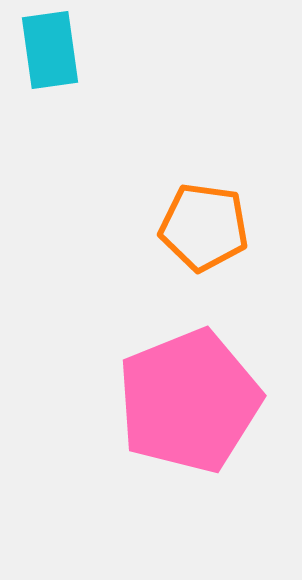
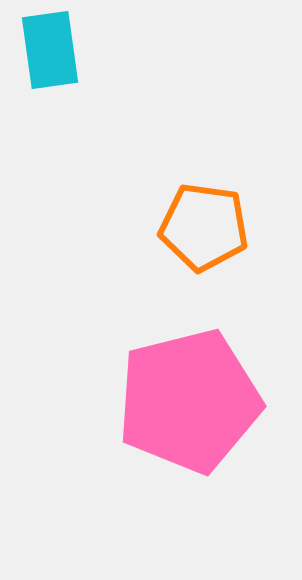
pink pentagon: rotated 8 degrees clockwise
